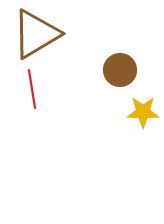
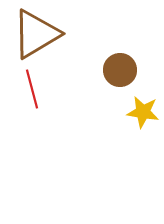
red line: rotated 6 degrees counterclockwise
yellow star: rotated 8 degrees clockwise
